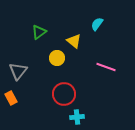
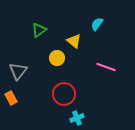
green triangle: moved 2 px up
cyan cross: moved 1 px down; rotated 16 degrees counterclockwise
